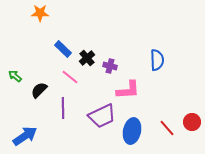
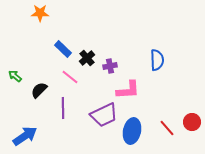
purple cross: rotated 24 degrees counterclockwise
purple trapezoid: moved 2 px right, 1 px up
